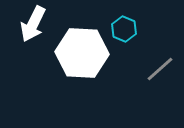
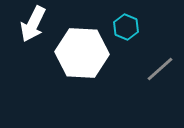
cyan hexagon: moved 2 px right, 2 px up
